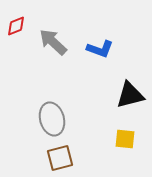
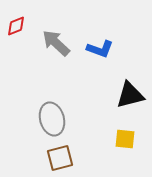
gray arrow: moved 3 px right, 1 px down
